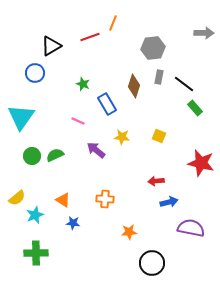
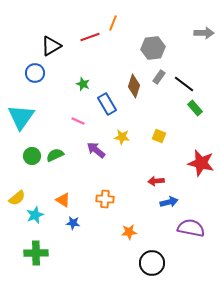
gray rectangle: rotated 24 degrees clockwise
